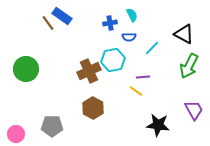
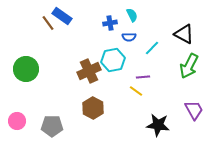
pink circle: moved 1 px right, 13 px up
